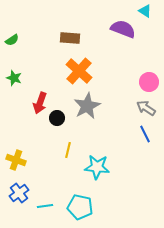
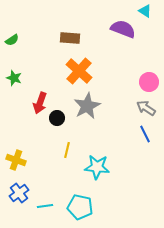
yellow line: moved 1 px left
